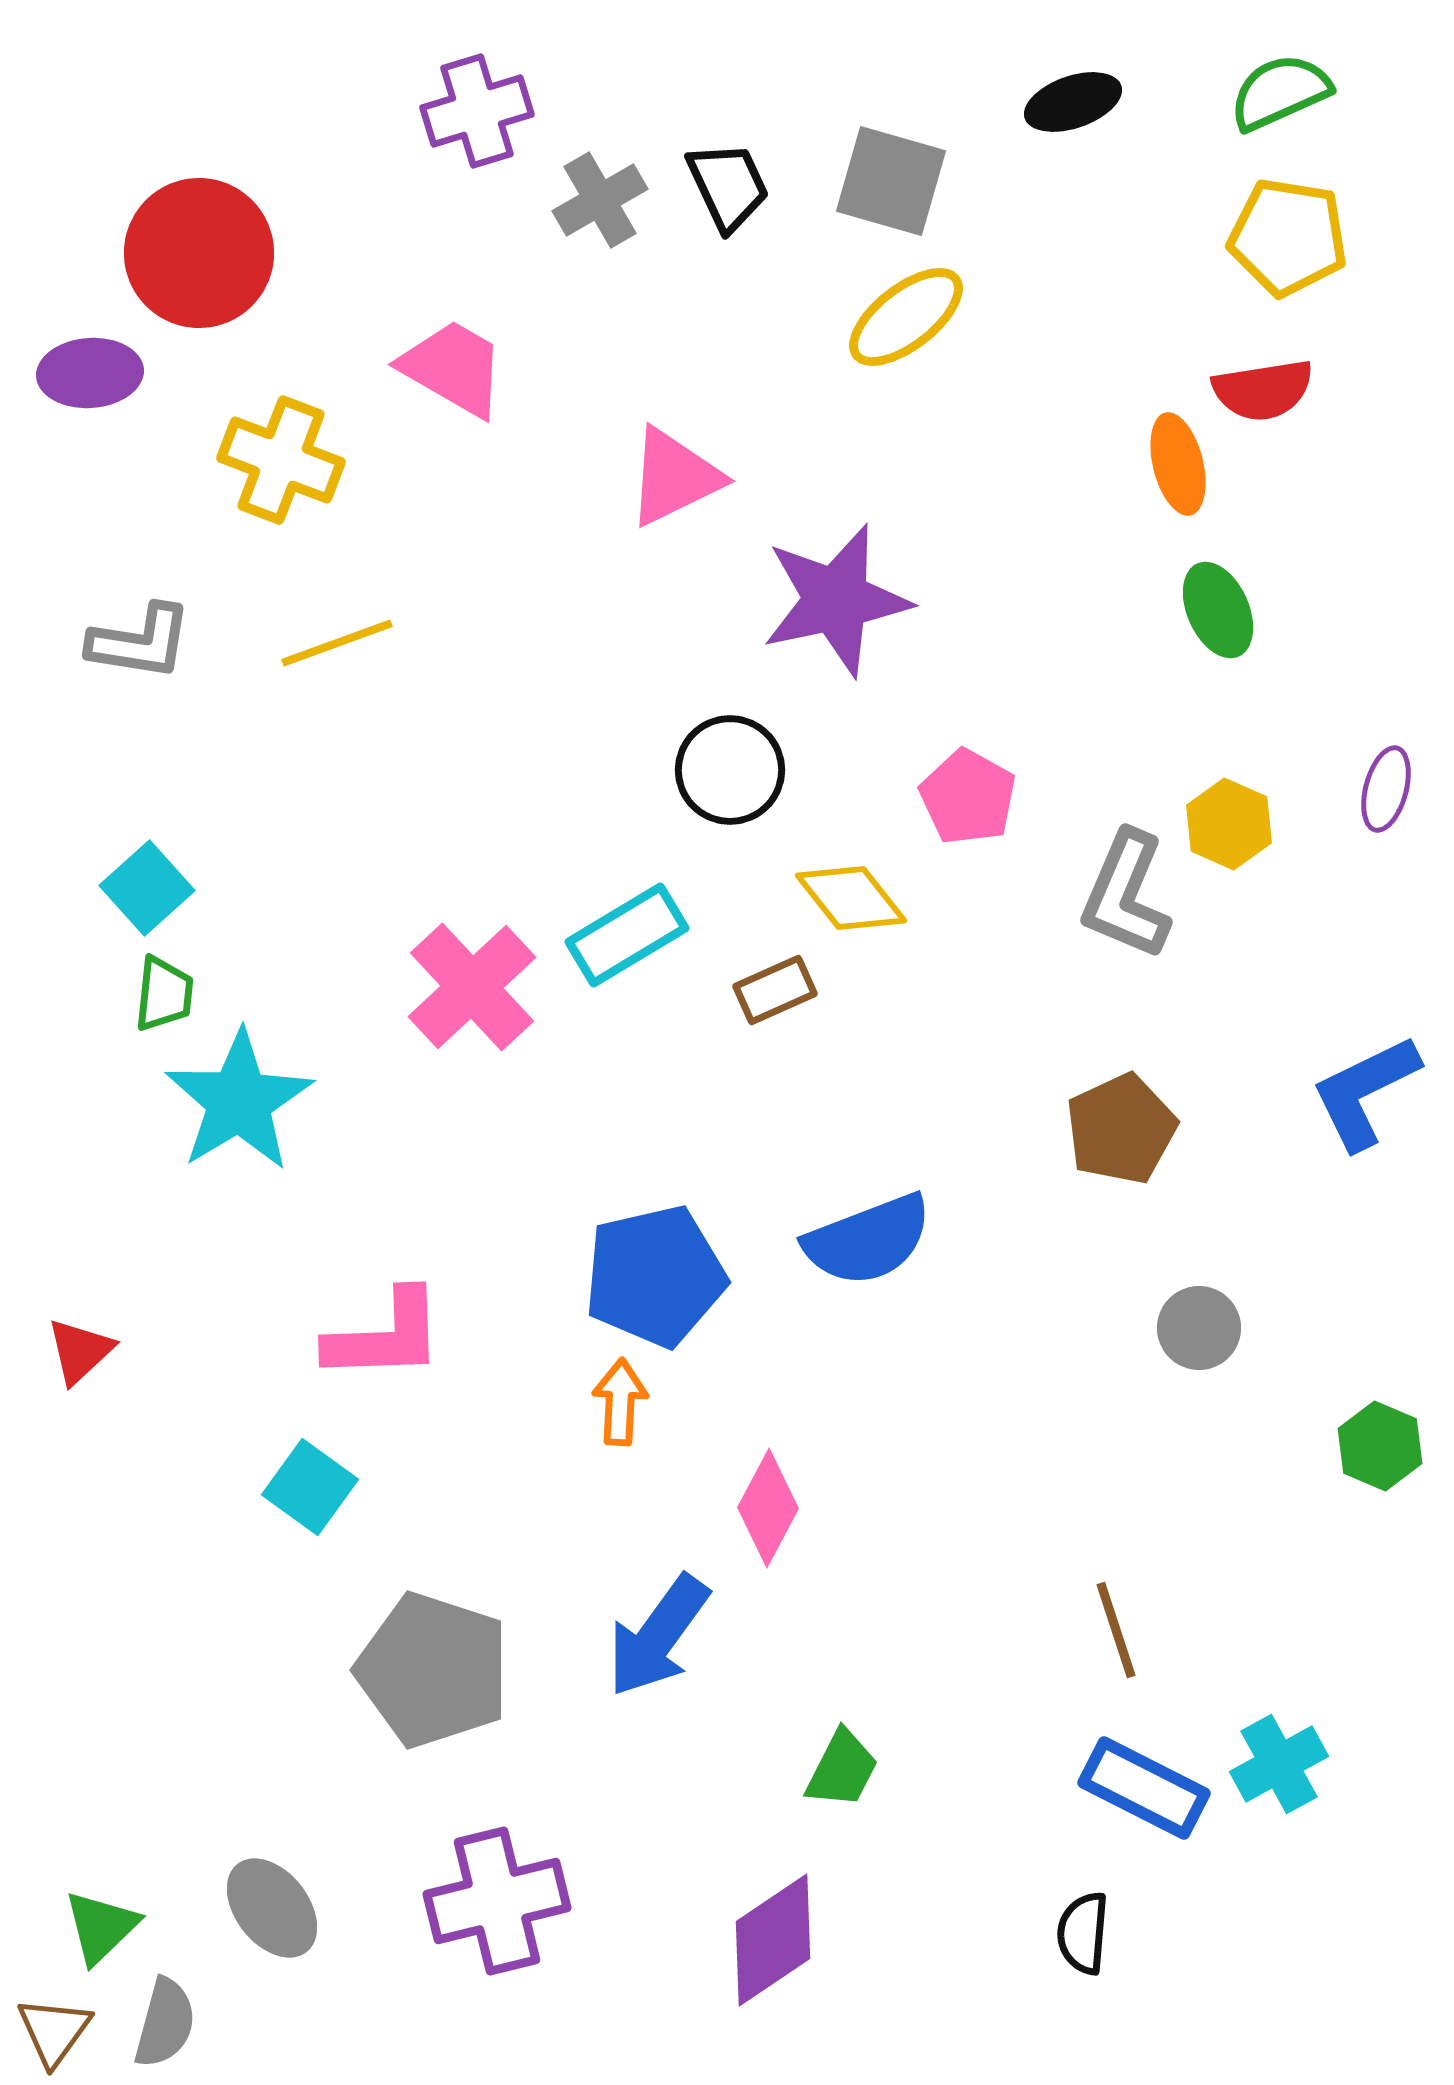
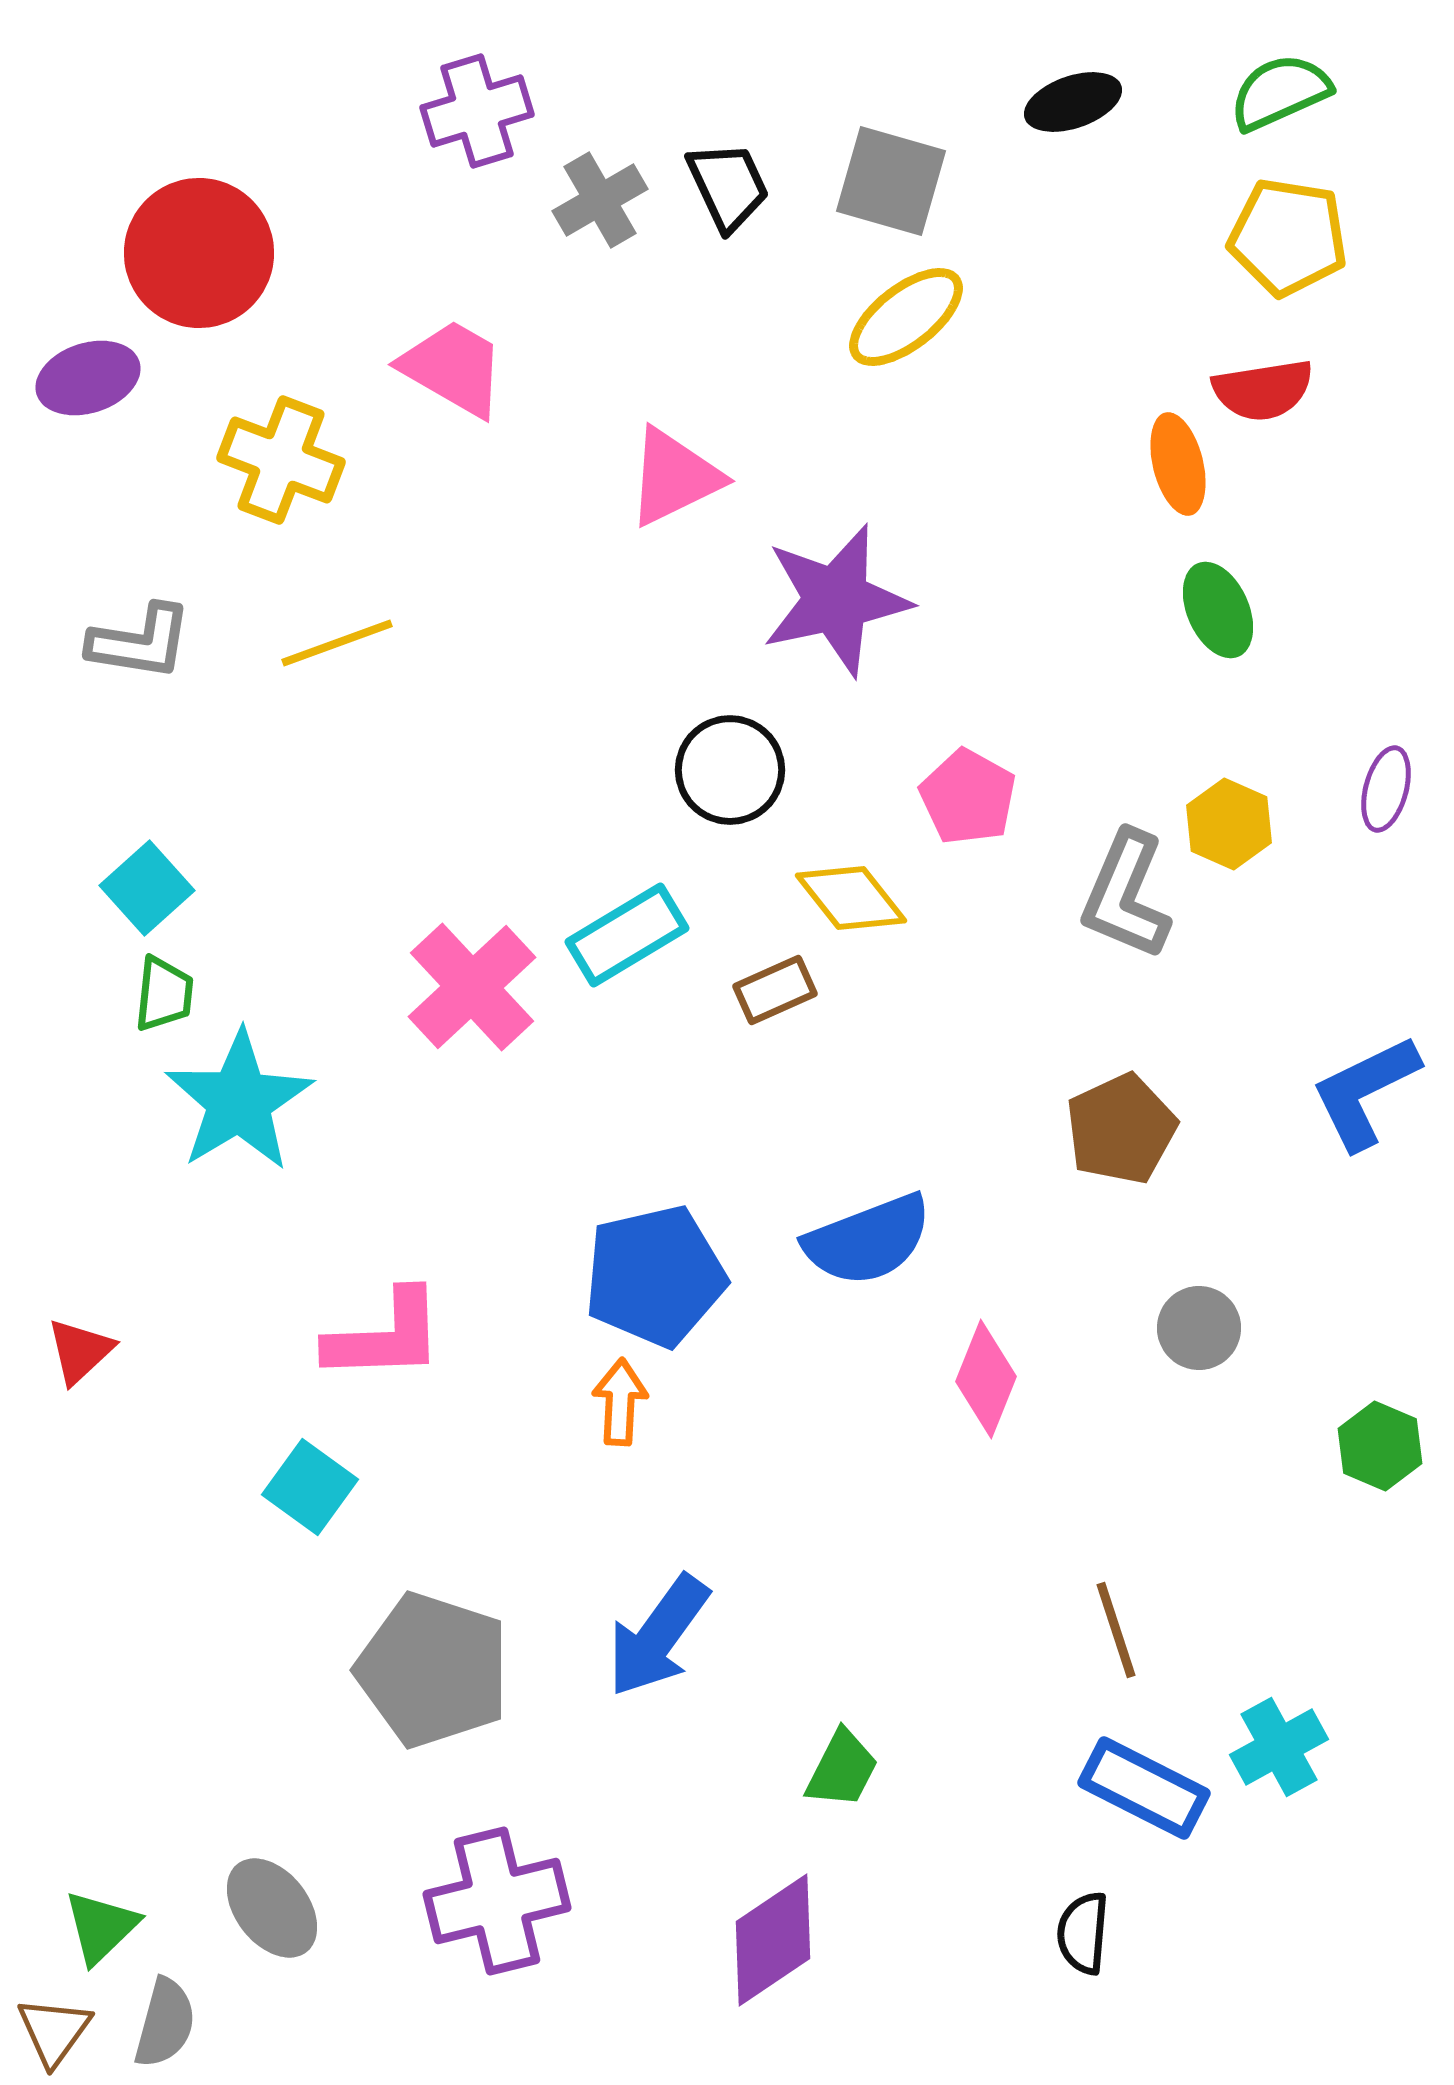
purple ellipse at (90, 373): moved 2 px left, 5 px down; rotated 14 degrees counterclockwise
pink diamond at (768, 1508): moved 218 px right, 129 px up; rotated 6 degrees counterclockwise
cyan cross at (1279, 1764): moved 17 px up
